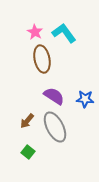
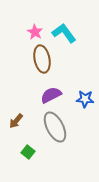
purple semicircle: moved 3 px left, 1 px up; rotated 60 degrees counterclockwise
brown arrow: moved 11 px left
